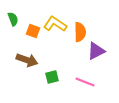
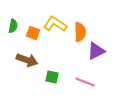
green semicircle: moved 7 px down; rotated 32 degrees clockwise
orange square: moved 2 px down
green square: rotated 24 degrees clockwise
